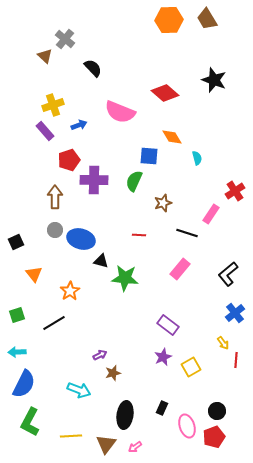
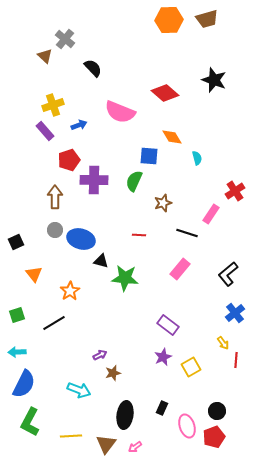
brown trapezoid at (207, 19): rotated 75 degrees counterclockwise
